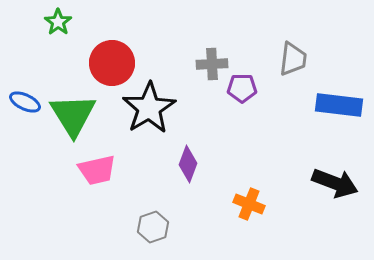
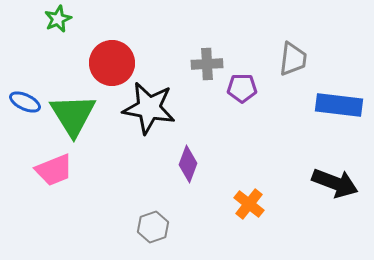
green star: moved 3 px up; rotated 12 degrees clockwise
gray cross: moved 5 px left
black star: rotated 30 degrees counterclockwise
pink trapezoid: moved 43 px left; rotated 9 degrees counterclockwise
orange cross: rotated 16 degrees clockwise
